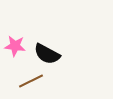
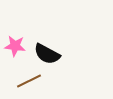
brown line: moved 2 px left
